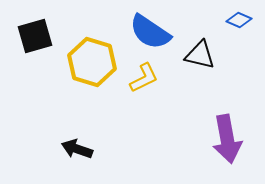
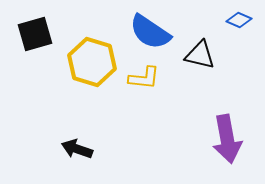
black square: moved 2 px up
yellow L-shape: rotated 32 degrees clockwise
